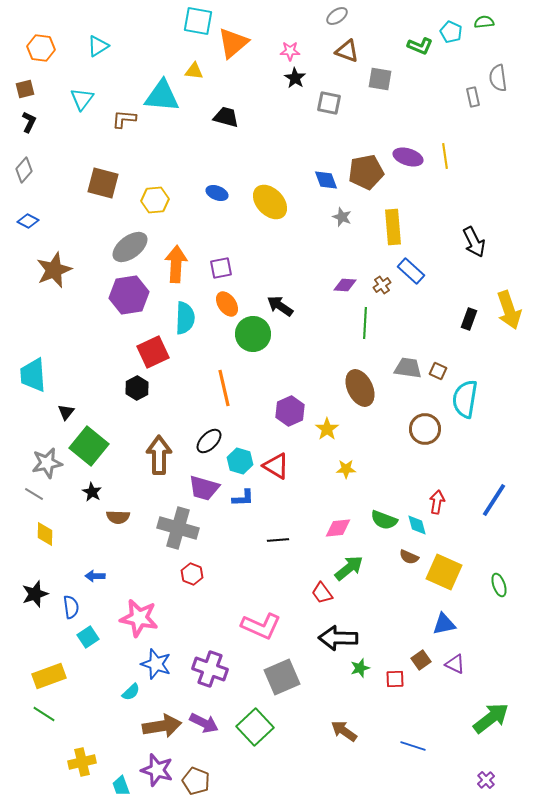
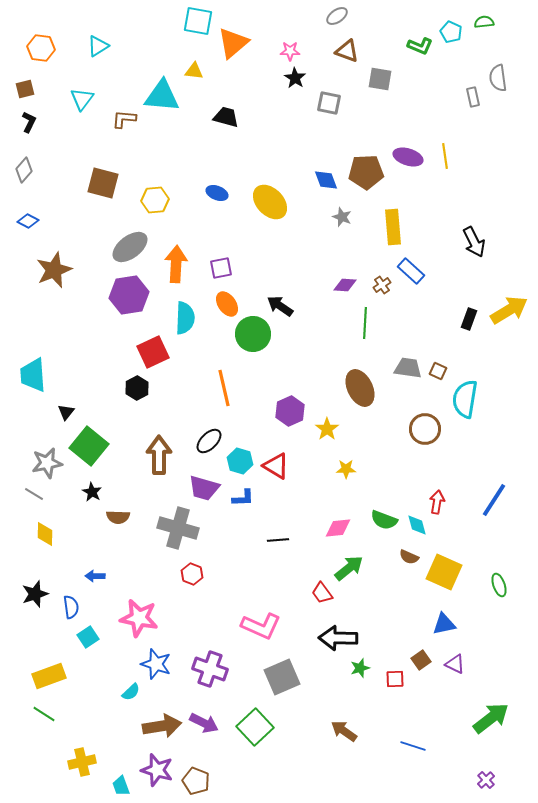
brown pentagon at (366, 172): rotated 8 degrees clockwise
yellow arrow at (509, 310): rotated 102 degrees counterclockwise
